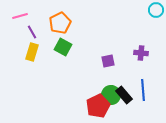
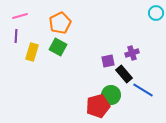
cyan circle: moved 3 px down
purple line: moved 16 px left, 4 px down; rotated 32 degrees clockwise
green square: moved 5 px left
purple cross: moved 9 px left; rotated 24 degrees counterclockwise
blue line: rotated 55 degrees counterclockwise
black rectangle: moved 21 px up
red pentagon: rotated 10 degrees clockwise
